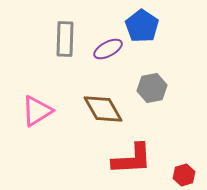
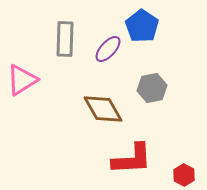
purple ellipse: rotated 20 degrees counterclockwise
pink triangle: moved 15 px left, 31 px up
red hexagon: rotated 15 degrees counterclockwise
